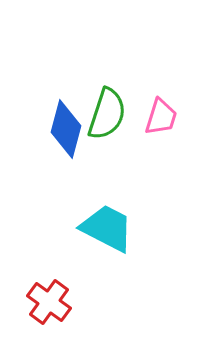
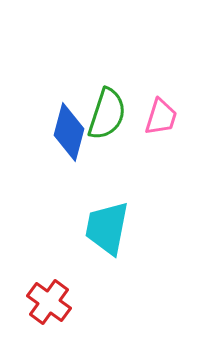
blue diamond: moved 3 px right, 3 px down
cyan trapezoid: rotated 106 degrees counterclockwise
